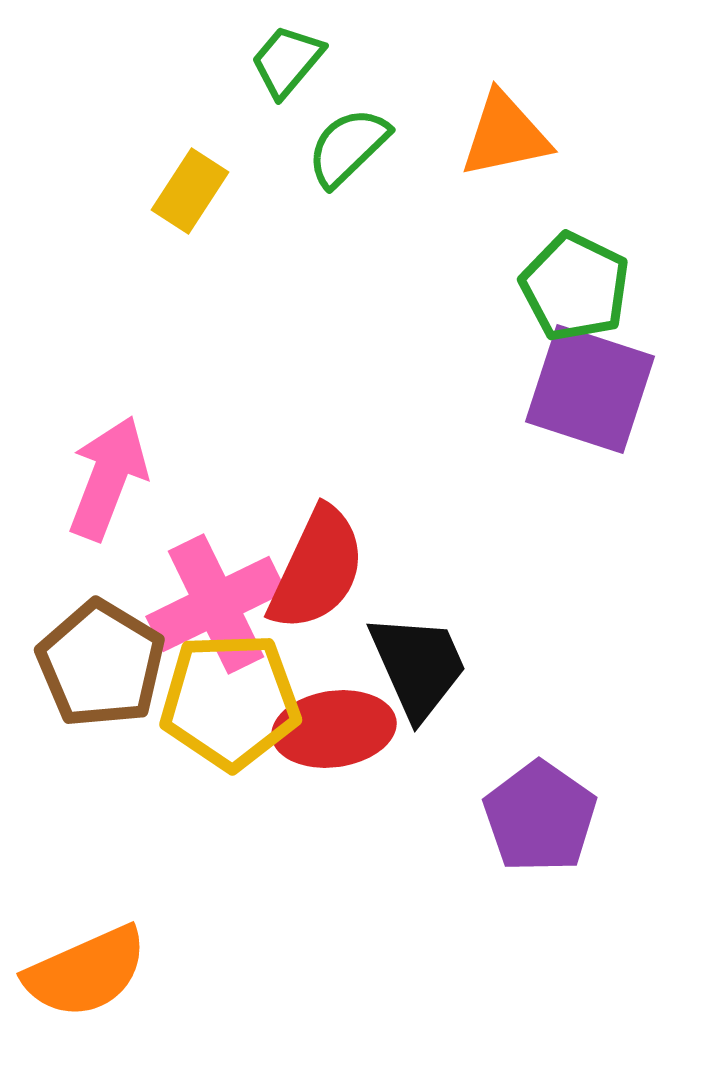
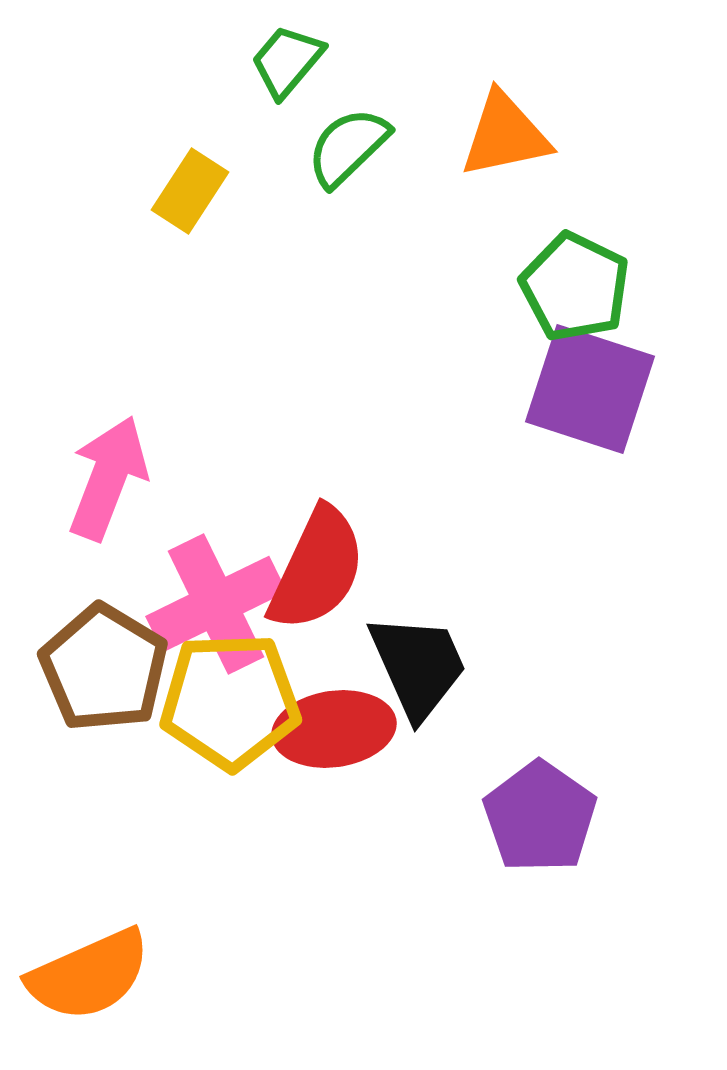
brown pentagon: moved 3 px right, 4 px down
orange semicircle: moved 3 px right, 3 px down
